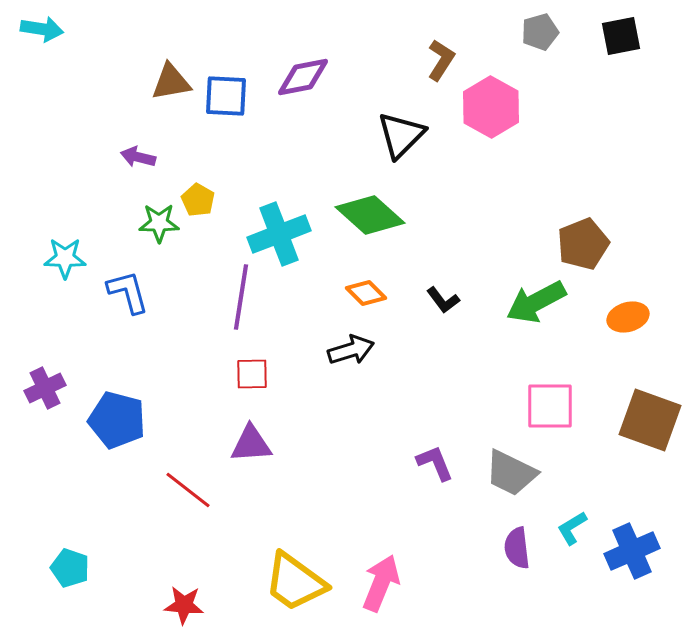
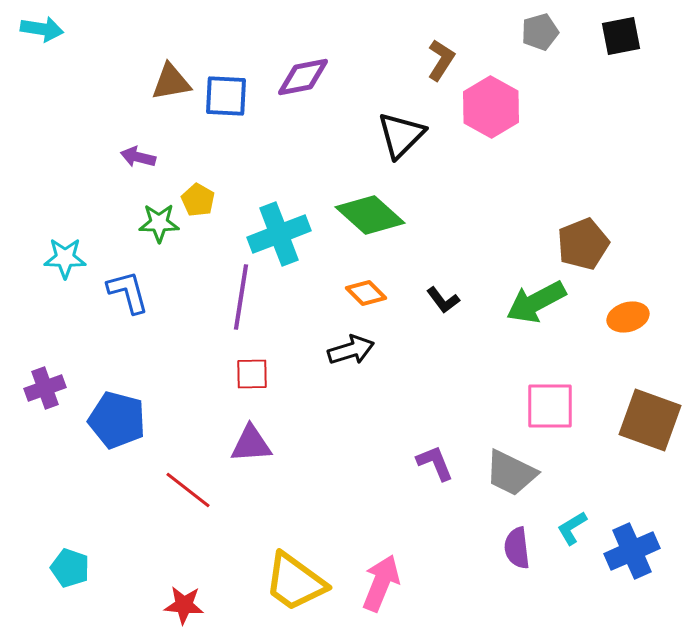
purple cross: rotated 6 degrees clockwise
